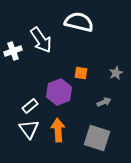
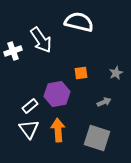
orange square: rotated 16 degrees counterclockwise
purple hexagon: moved 2 px left, 2 px down; rotated 10 degrees clockwise
